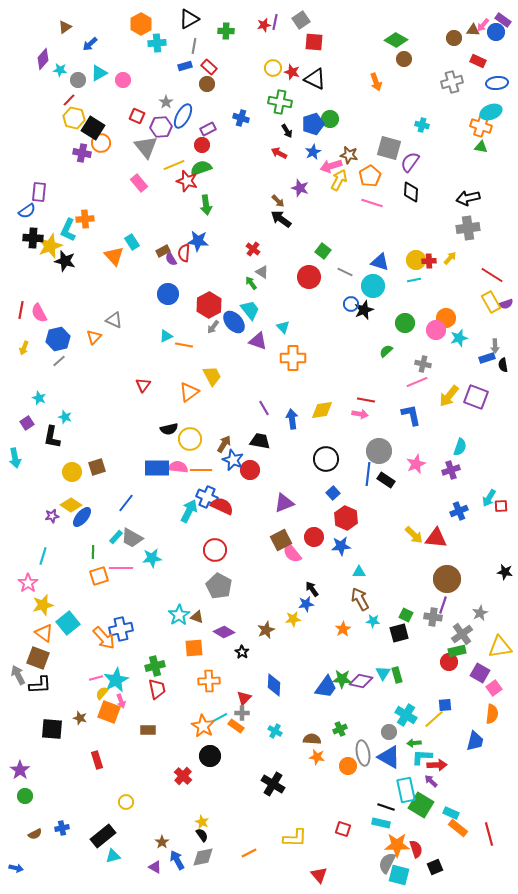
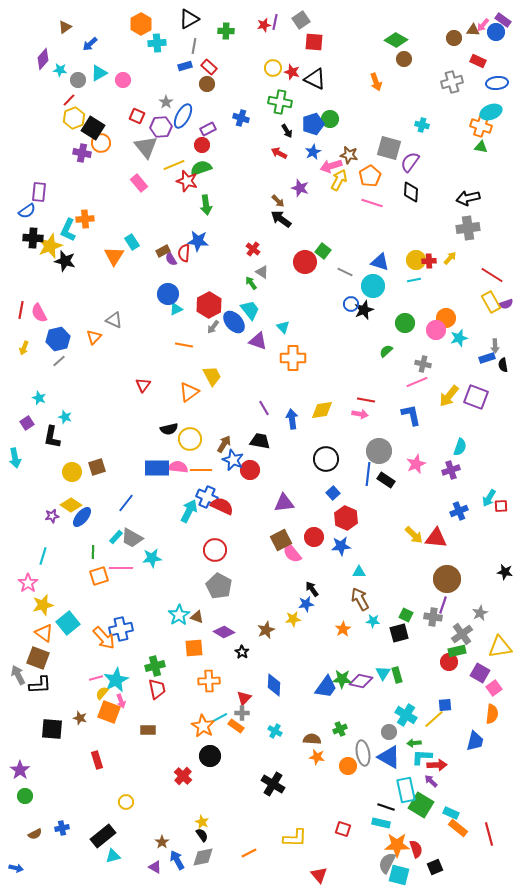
yellow hexagon at (74, 118): rotated 25 degrees clockwise
orange triangle at (114, 256): rotated 15 degrees clockwise
red circle at (309, 277): moved 4 px left, 15 px up
cyan triangle at (166, 336): moved 10 px right, 27 px up
purple triangle at (284, 503): rotated 15 degrees clockwise
